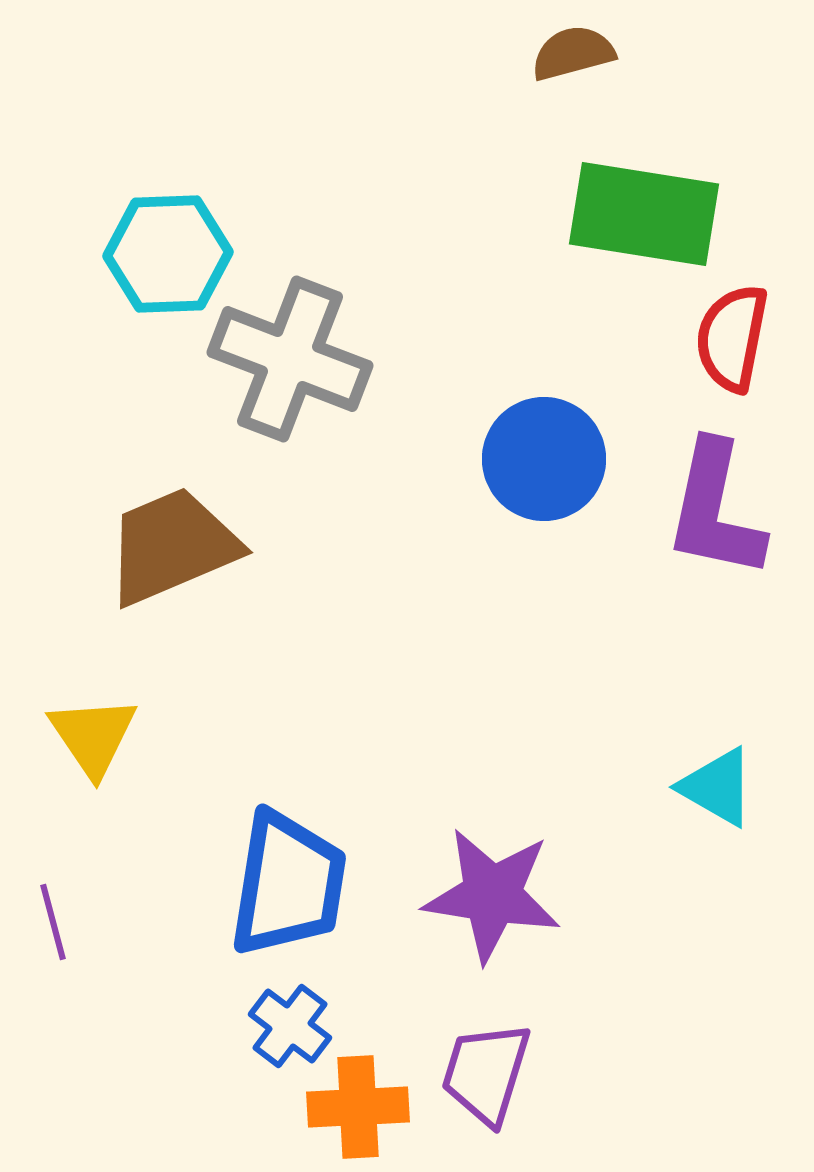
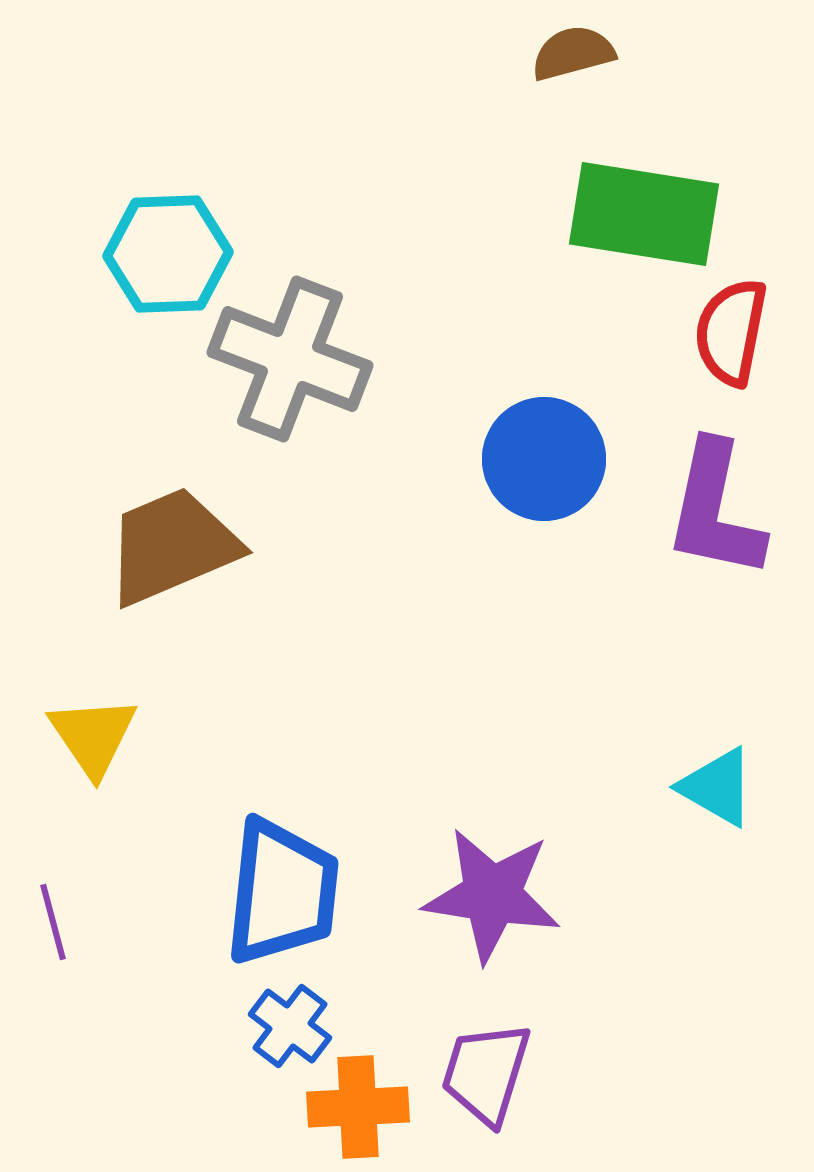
red semicircle: moved 1 px left, 6 px up
blue trapezoid: moved 6 px left, 8 px down; rotated 3 degrees counterclockwise
